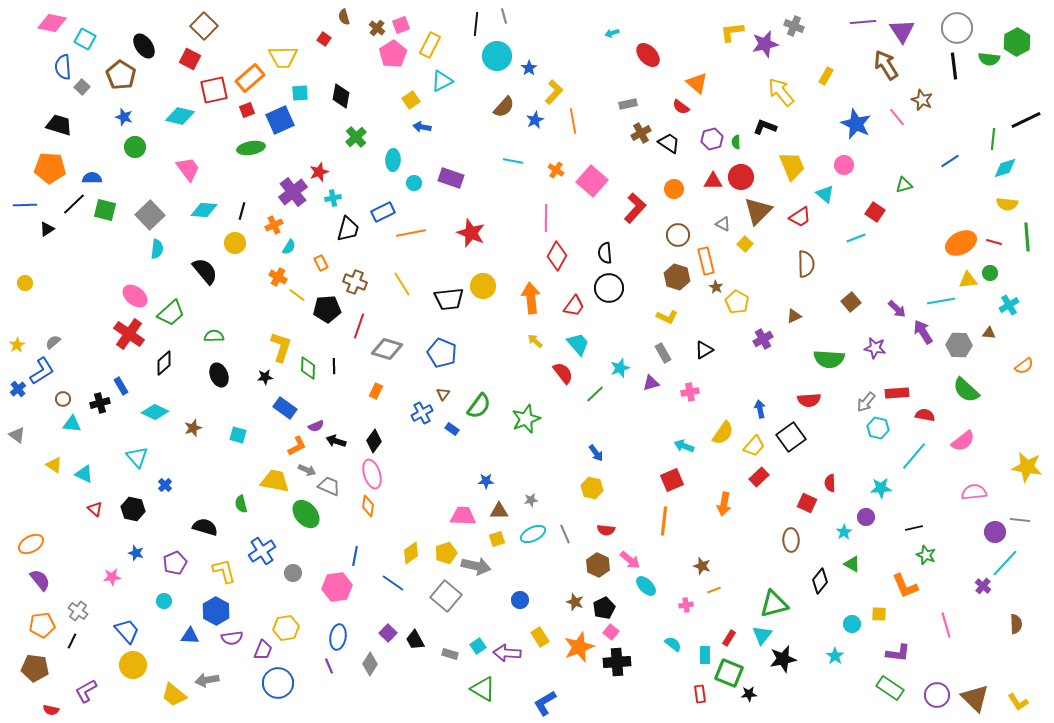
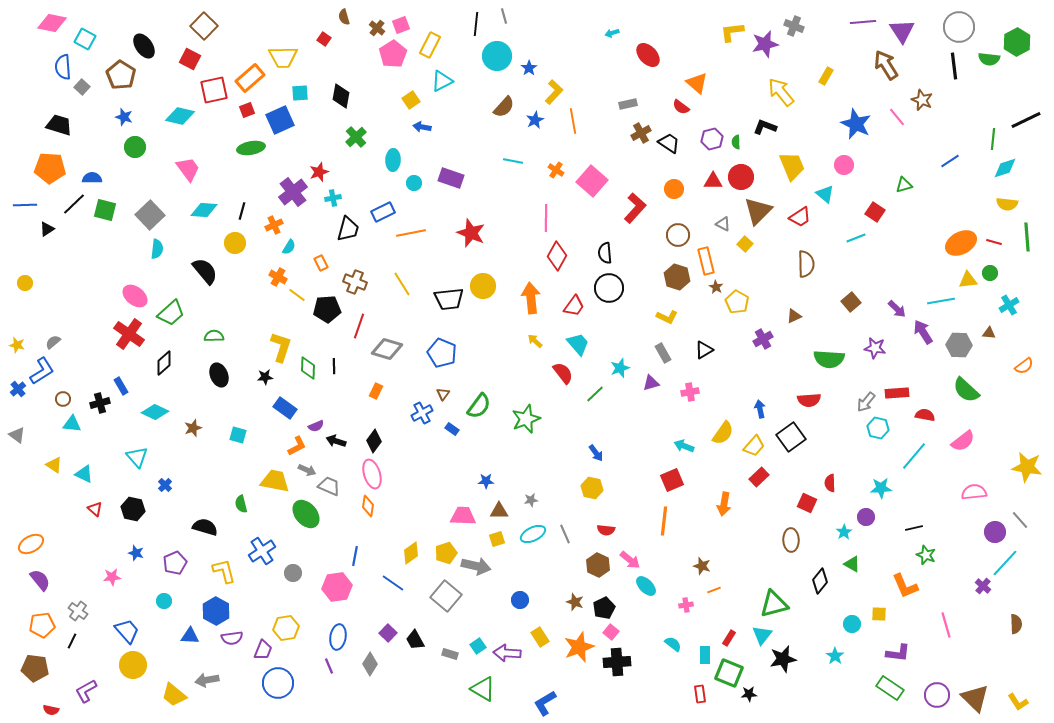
gray circle at (957, 28): moved 2 px right, 1 px up
yellow star at (17, 345): rotated 28 degrees counterclockwise
gray line at (1020, 520): rotated 42 degrees clockwise
